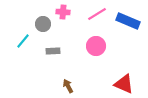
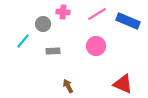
red triangle: moved 1 px left
